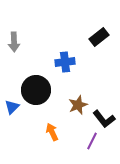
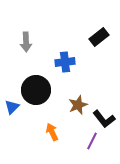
gray arrow: moved 12 px right
